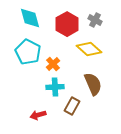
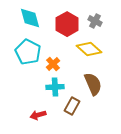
gray cross: moved 1 px down
